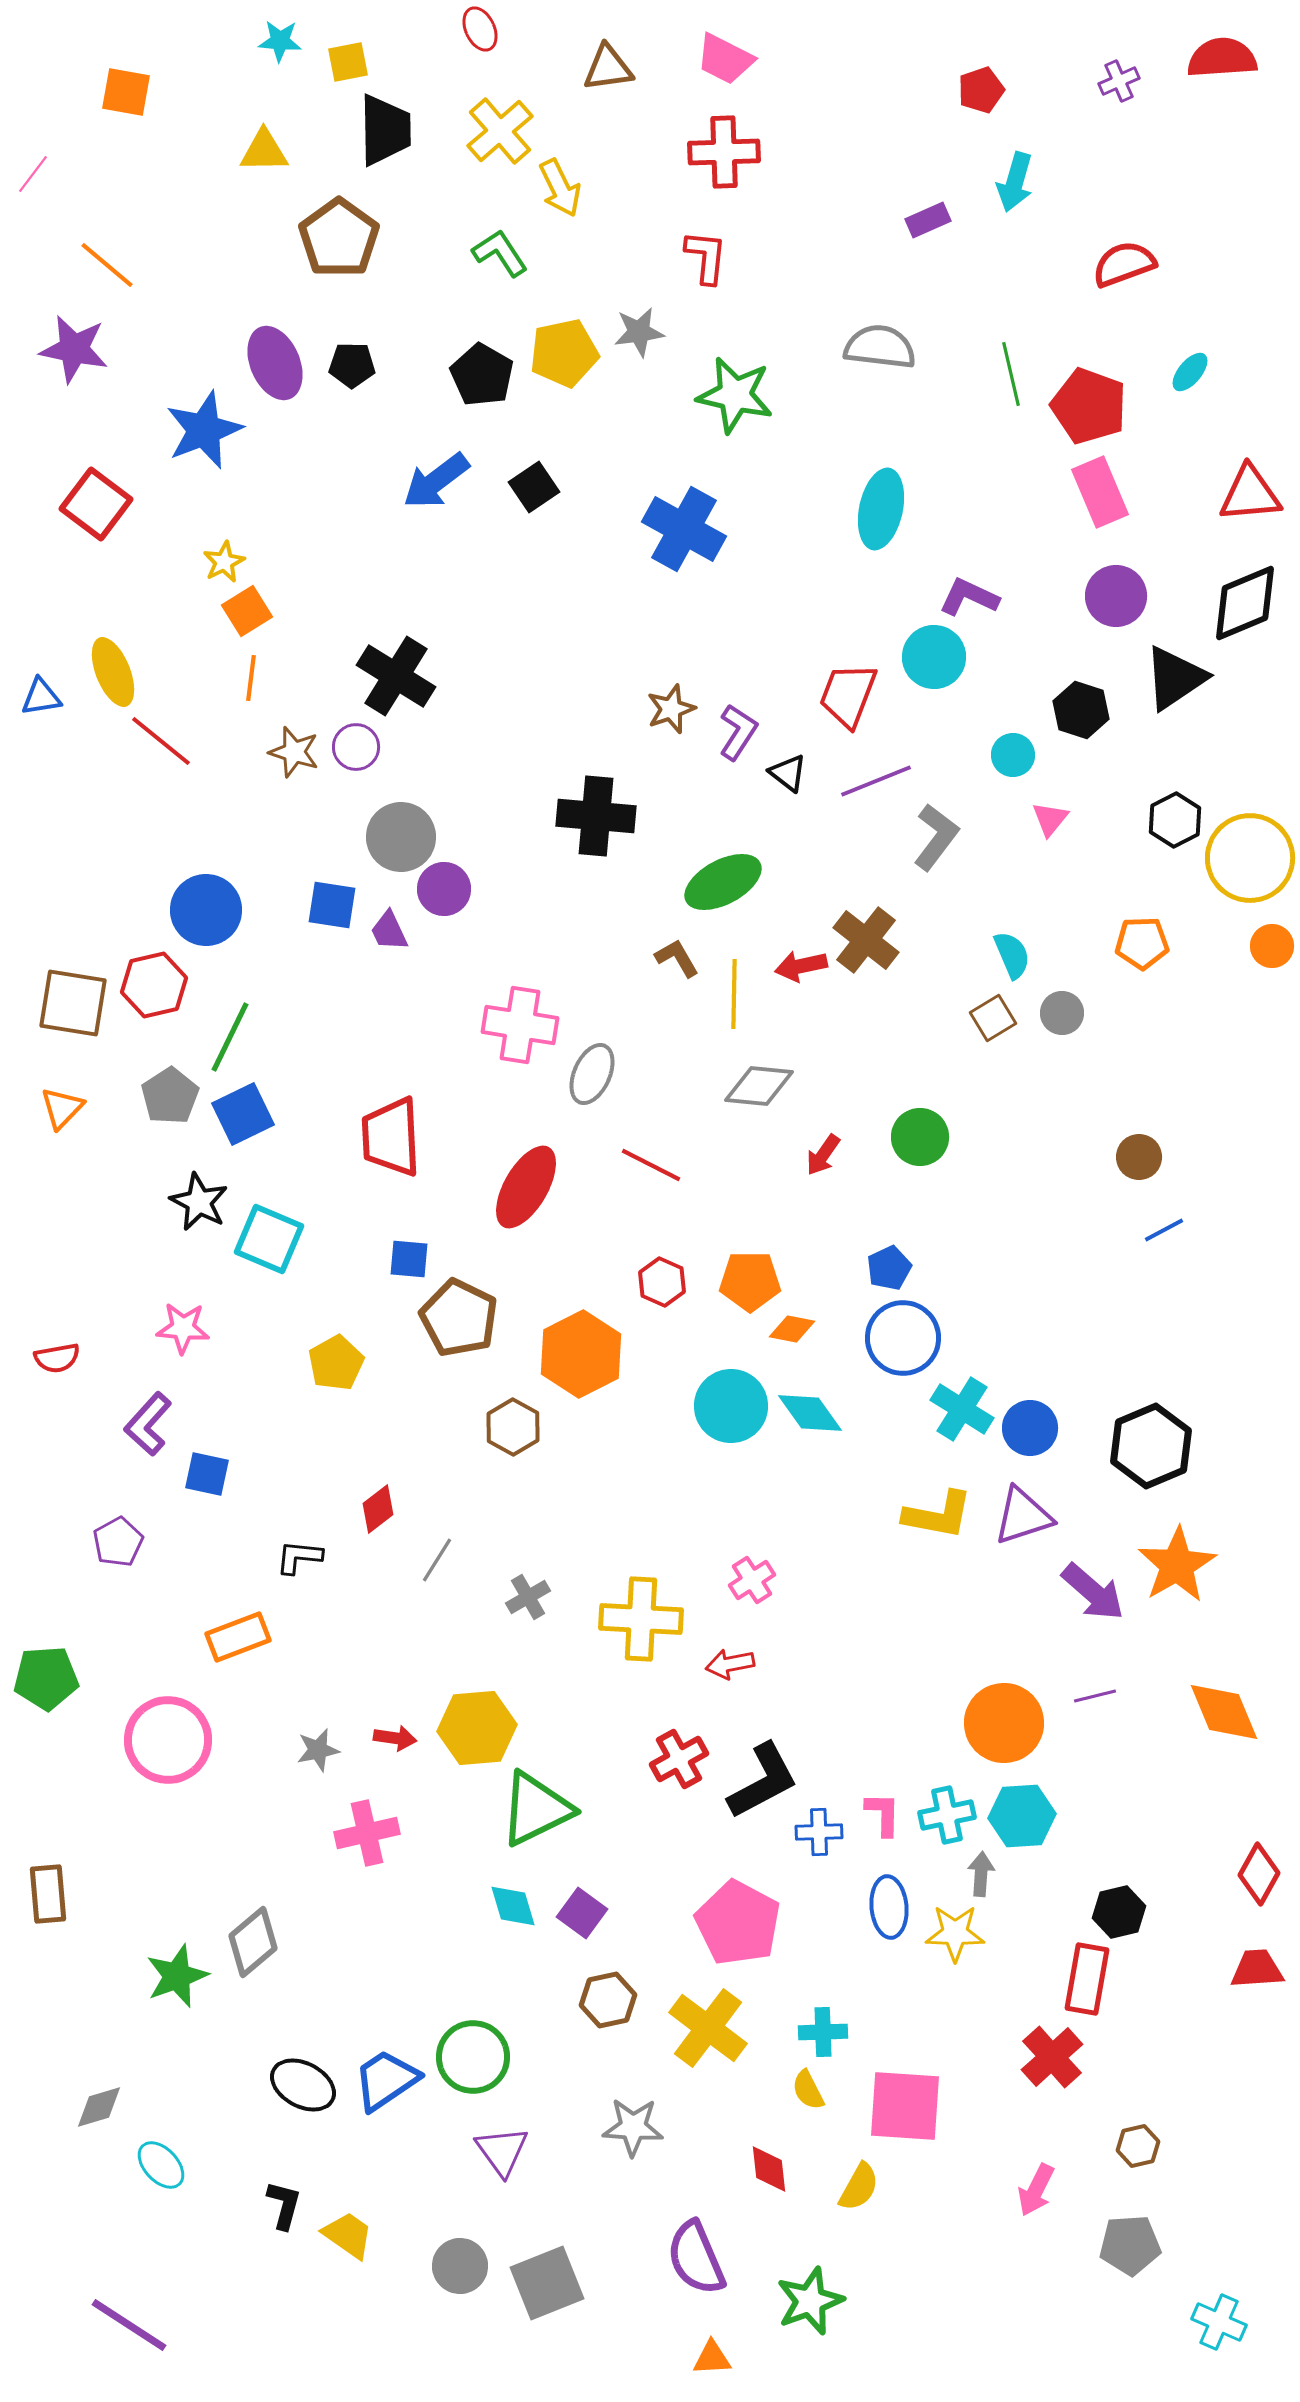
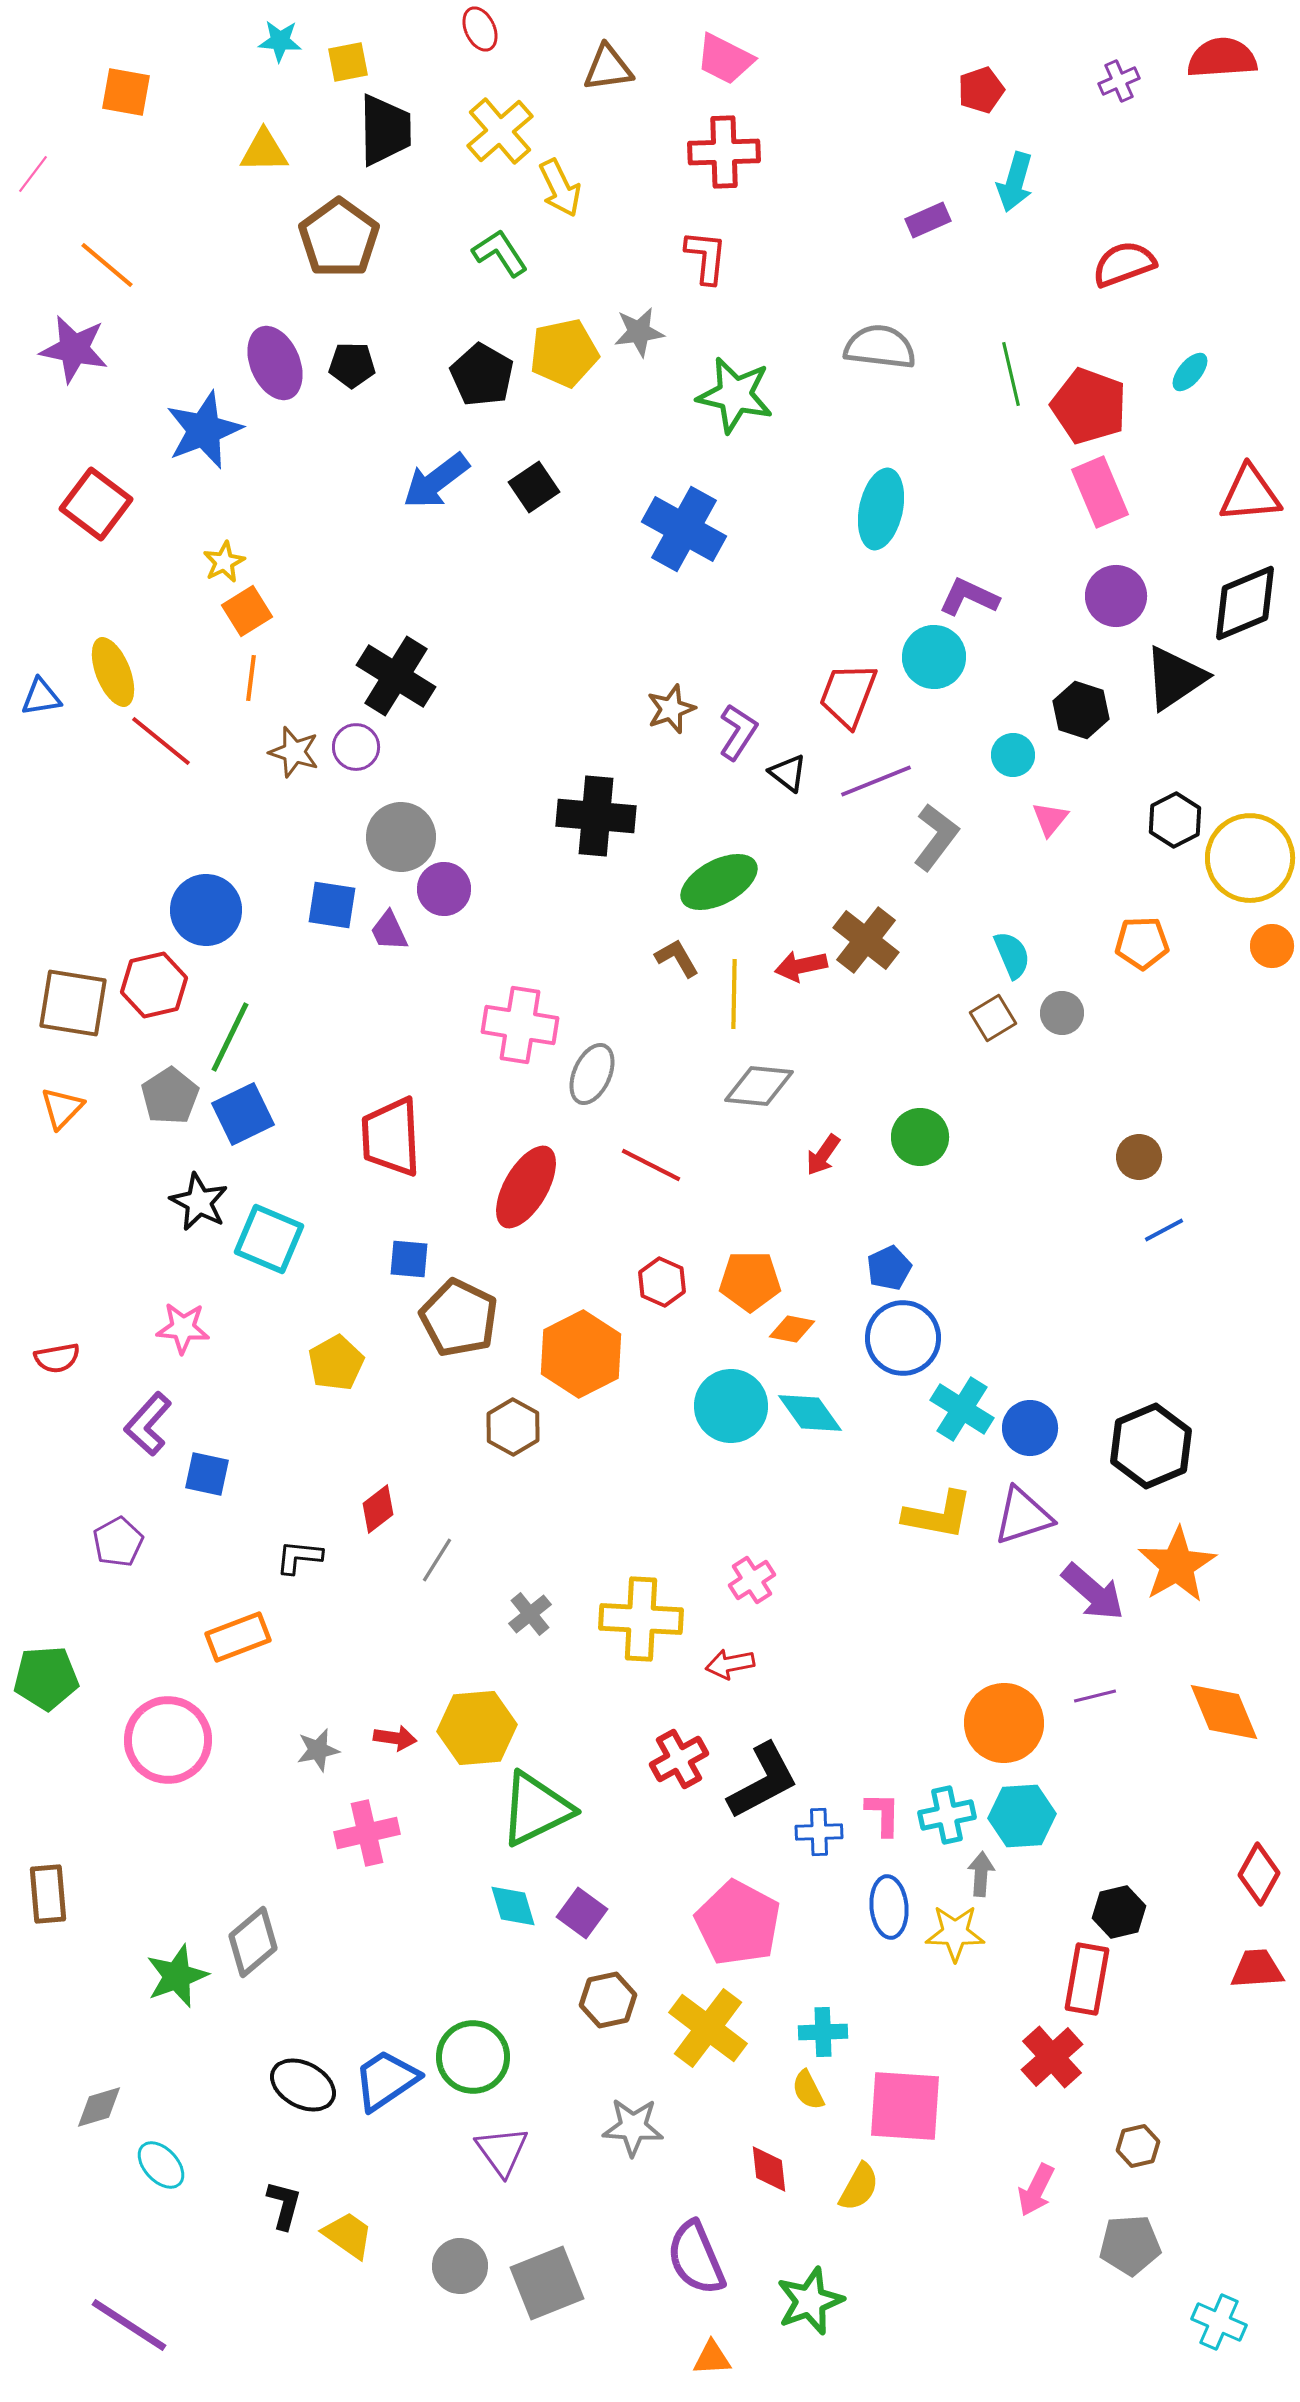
green ellipse at (723, 882): moved 4 px left
gray cross at (528, 1597): moved 2 px right, 17 px down; rotated 9 degrees counterclockwise
